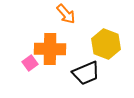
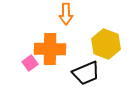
orange arrow: rotated 40 degrees clockwise
